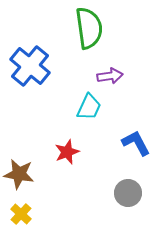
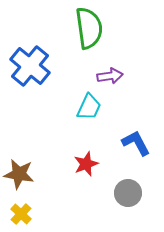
red star: moved 19 px right, 12 px down
